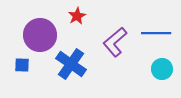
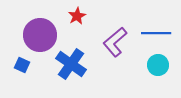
blue square: rotated 21 degrees clockwise
cyan circle: moved 4 px left, 4 px up
